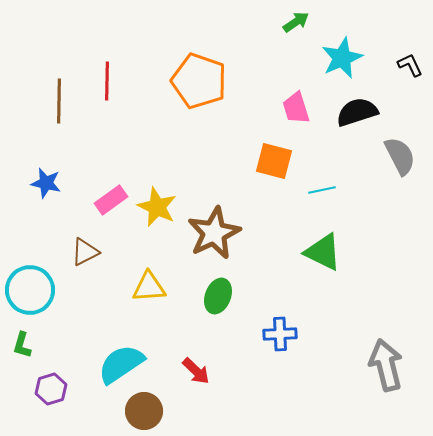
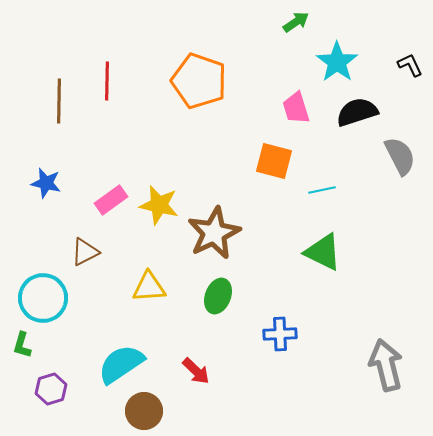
cyan star: moved 5 px left, 4 px down; rotated 12 degrees counterclockwise
yellow star: moved 2 px right, 2 px up; rotated 12 degrees counterclockwise
cyan circle: moved 13 px right, 8 px down
